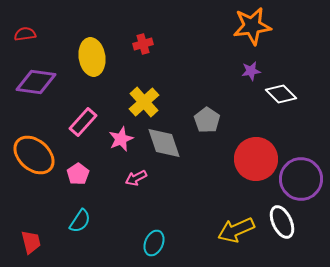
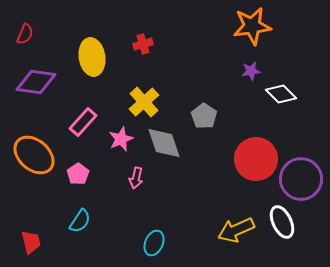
red semicircle: rotated 120 degrees clockwise
gray pentagon: moved 3 px left, 4 px up
pink arrow: rotated 50 degrees counterclockwise
